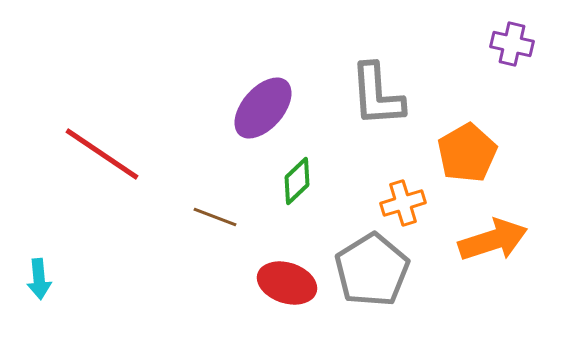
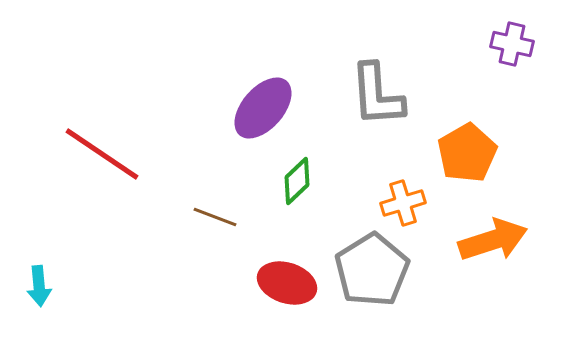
cyan arrow: moved 7 px down
